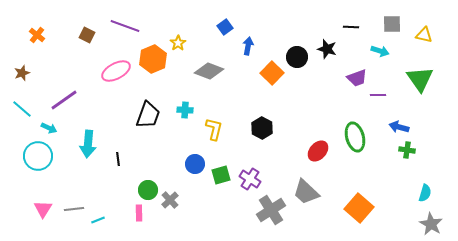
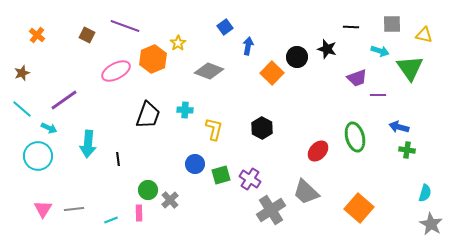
green triangle at (420, 79): moved 10 px left, 11 px up
cyan line at (98, 220): moved 13 px right
